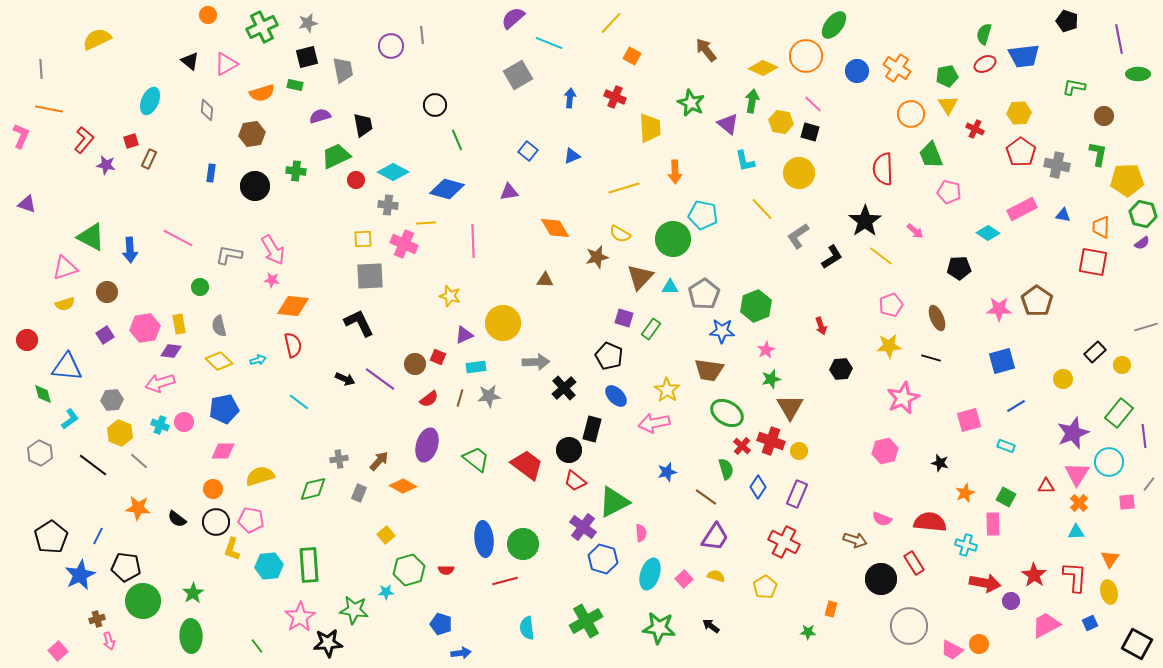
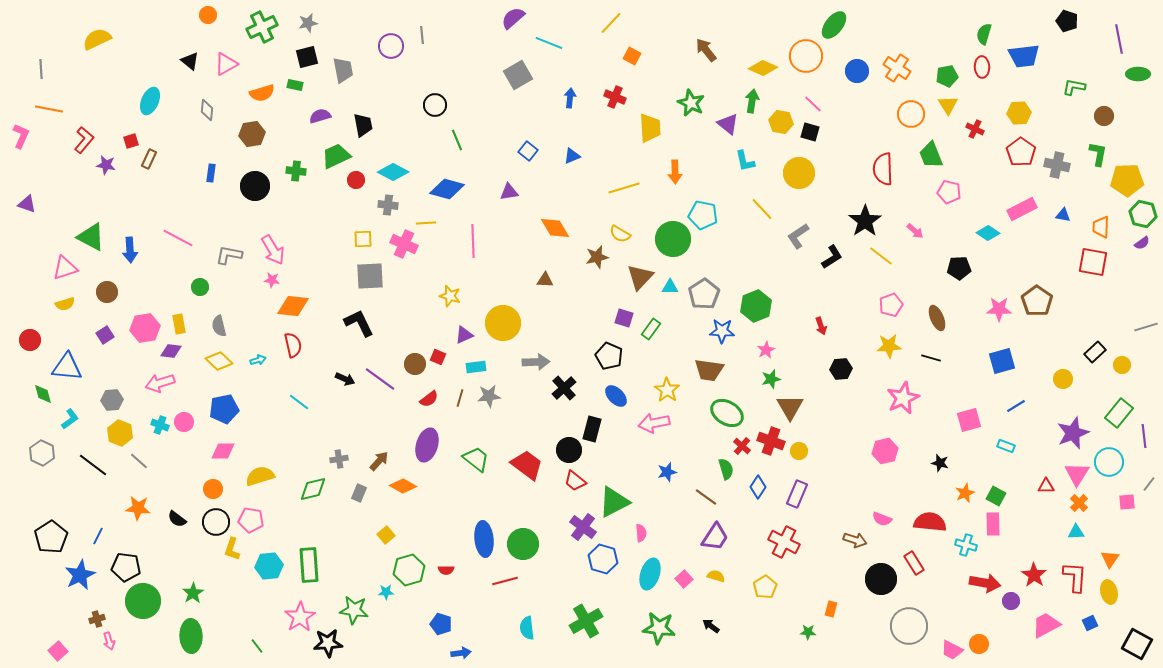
red ellipse at (985, 64): moved 3 px left, 3 px down; rotated 65 degrees counterclockwise
red circle at (27, 340): moved 3 px right
gray hexagon at (40, 453): moved 2 px right
green square at (1006, 497): moved 10 px left, 1 px up
